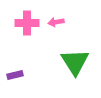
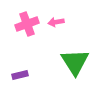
pink cross: moved 1 px down; rotated 20 degrees counterclockwise
purple rectangle: moved 5 px right
